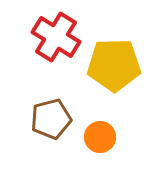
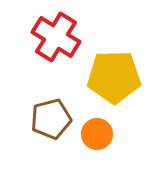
yellow pentagon: moved 12 px down
orange circle: moved 3 px left, 3 px up
